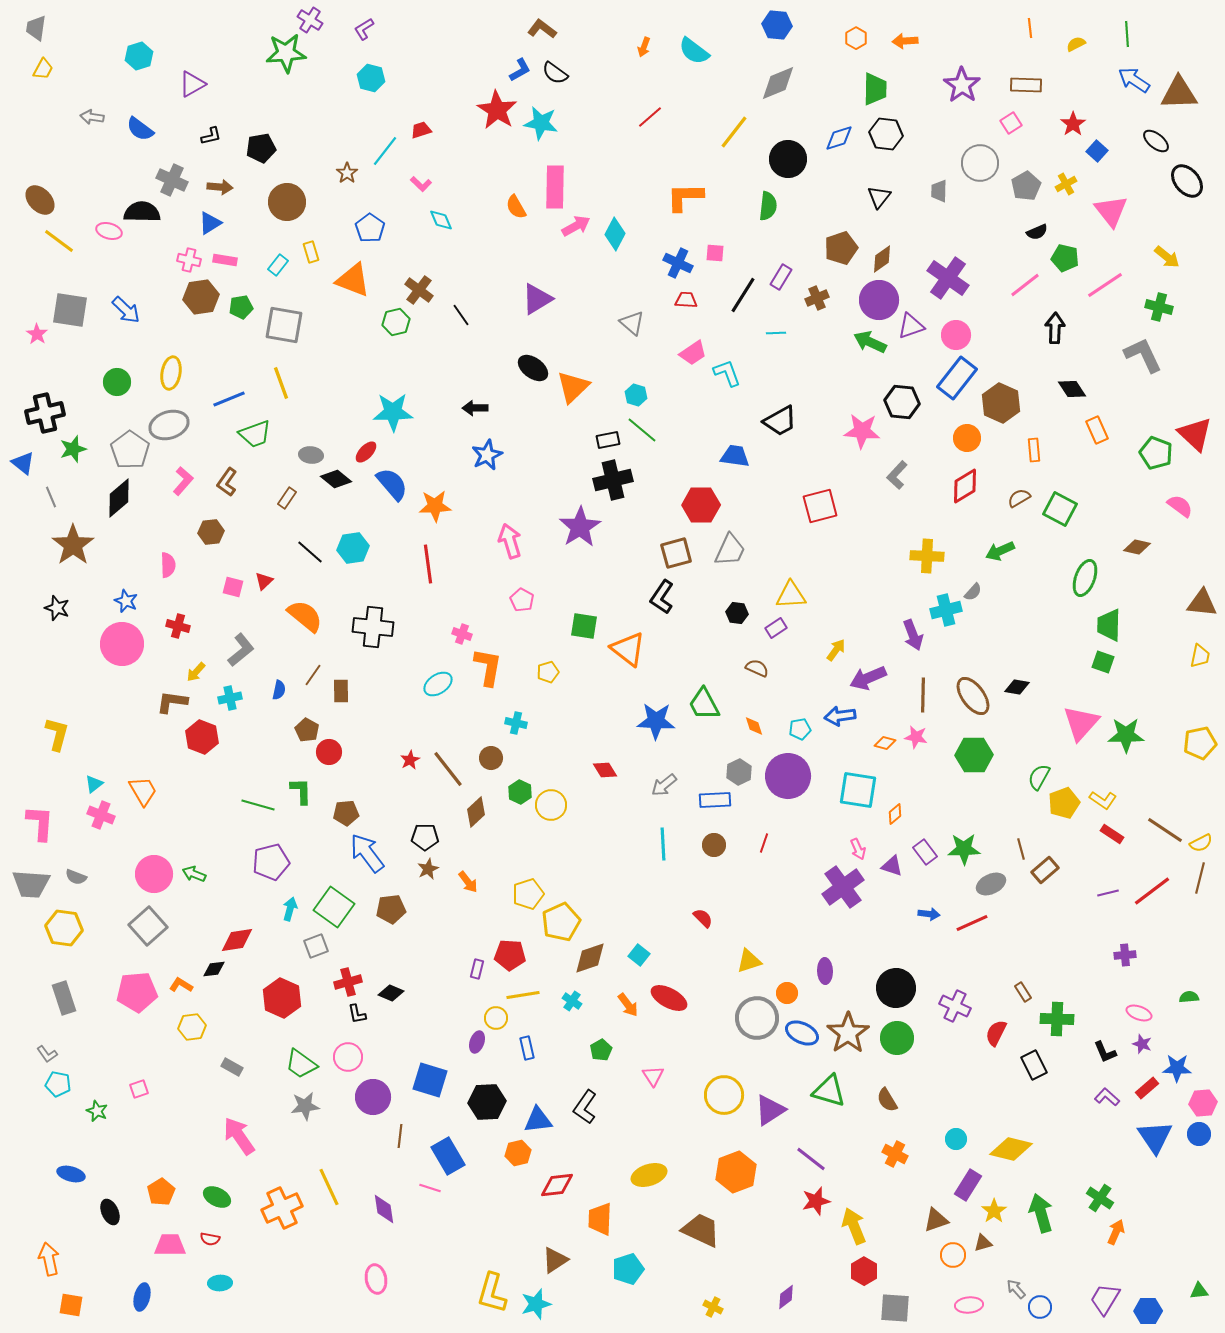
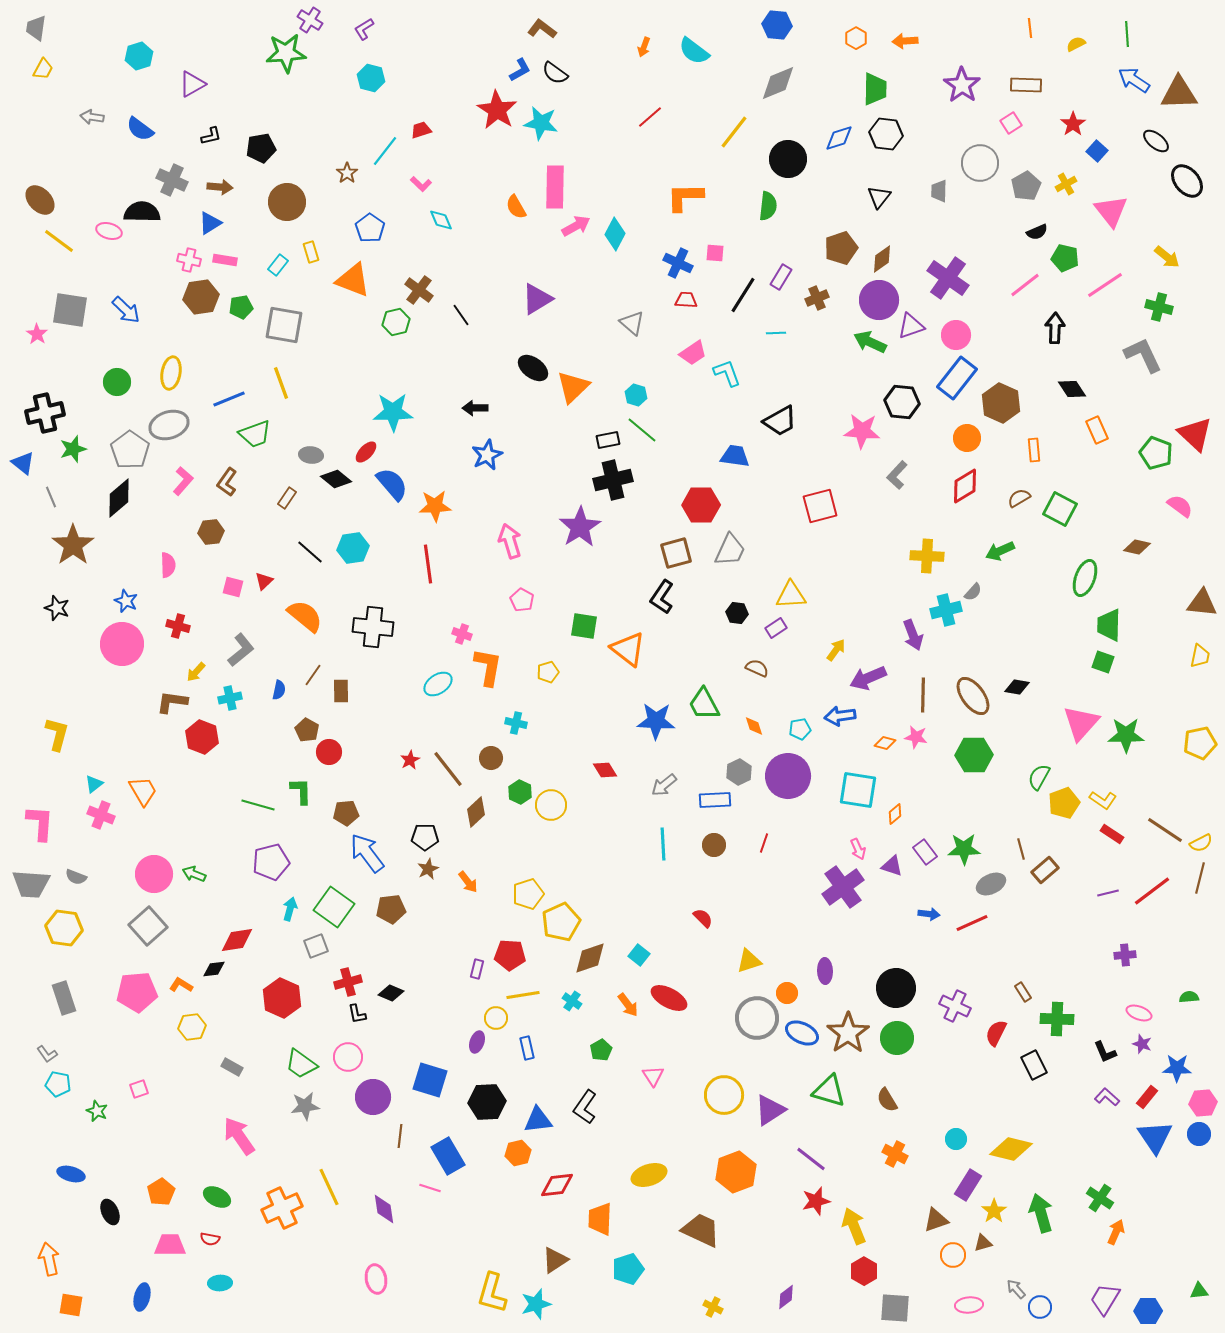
red rectangle at (1147, 1088): moved 9 px down; rotated 10 degrees counterclockwise
